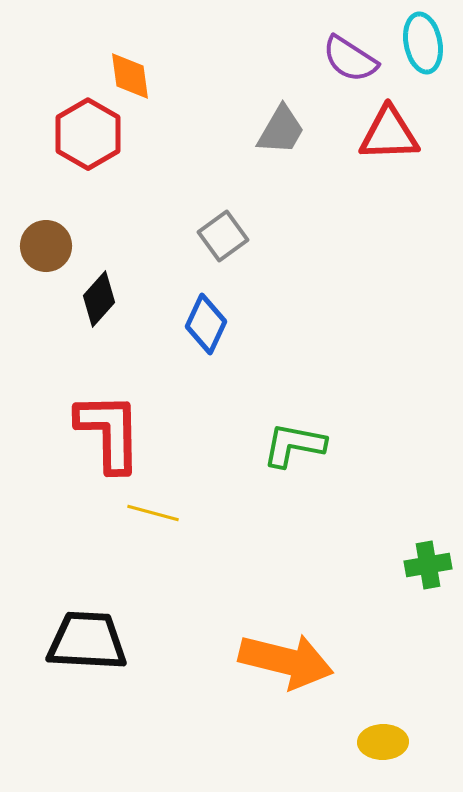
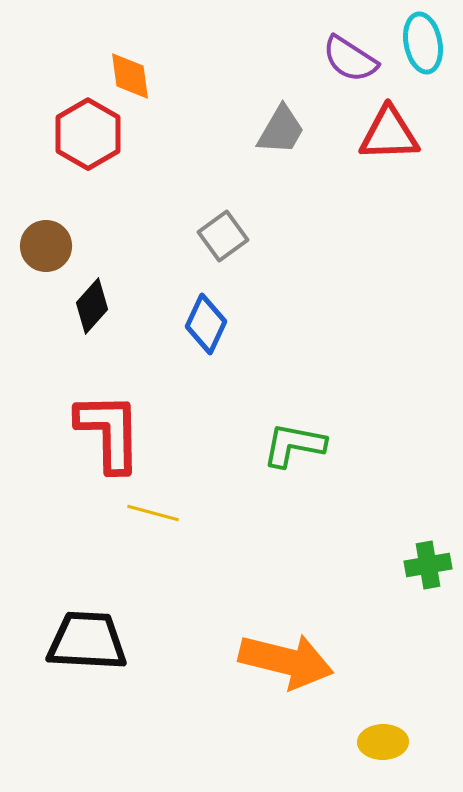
black diamond: moved 7 px left, 7 px down
